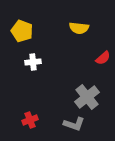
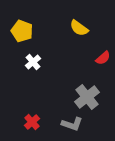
yellow semicircle: rotated 30 degrees clockwise
white cross: rotated 35 degrees counterclockwise
red cross: moved 2 px right, 2 px down; rotated 21 degrees counterclockwise
gray L-shape: moved 2 px left
